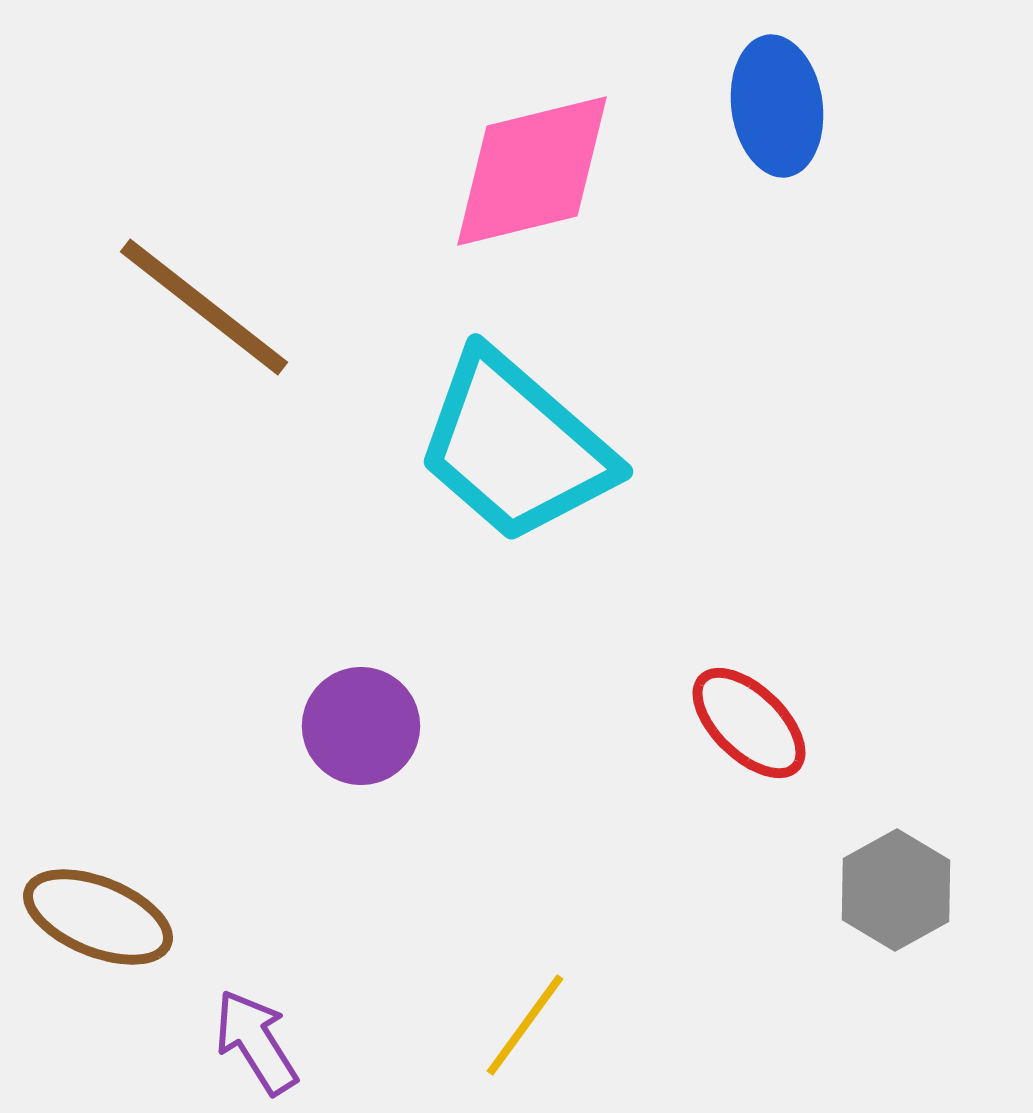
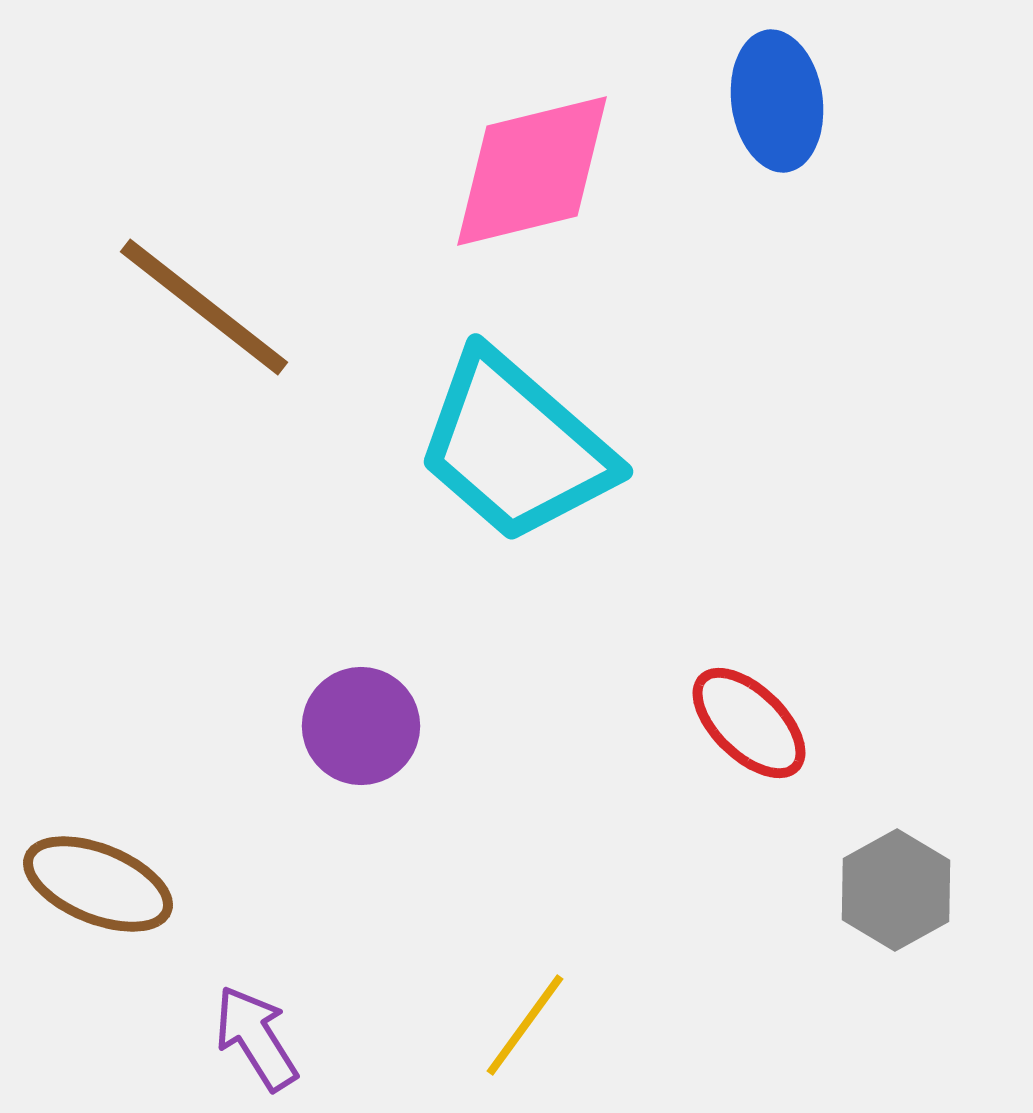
blue ellipse: moved 5 px up
brown ellipse: moved 33 px up
purple arrow: moved 4 px up
